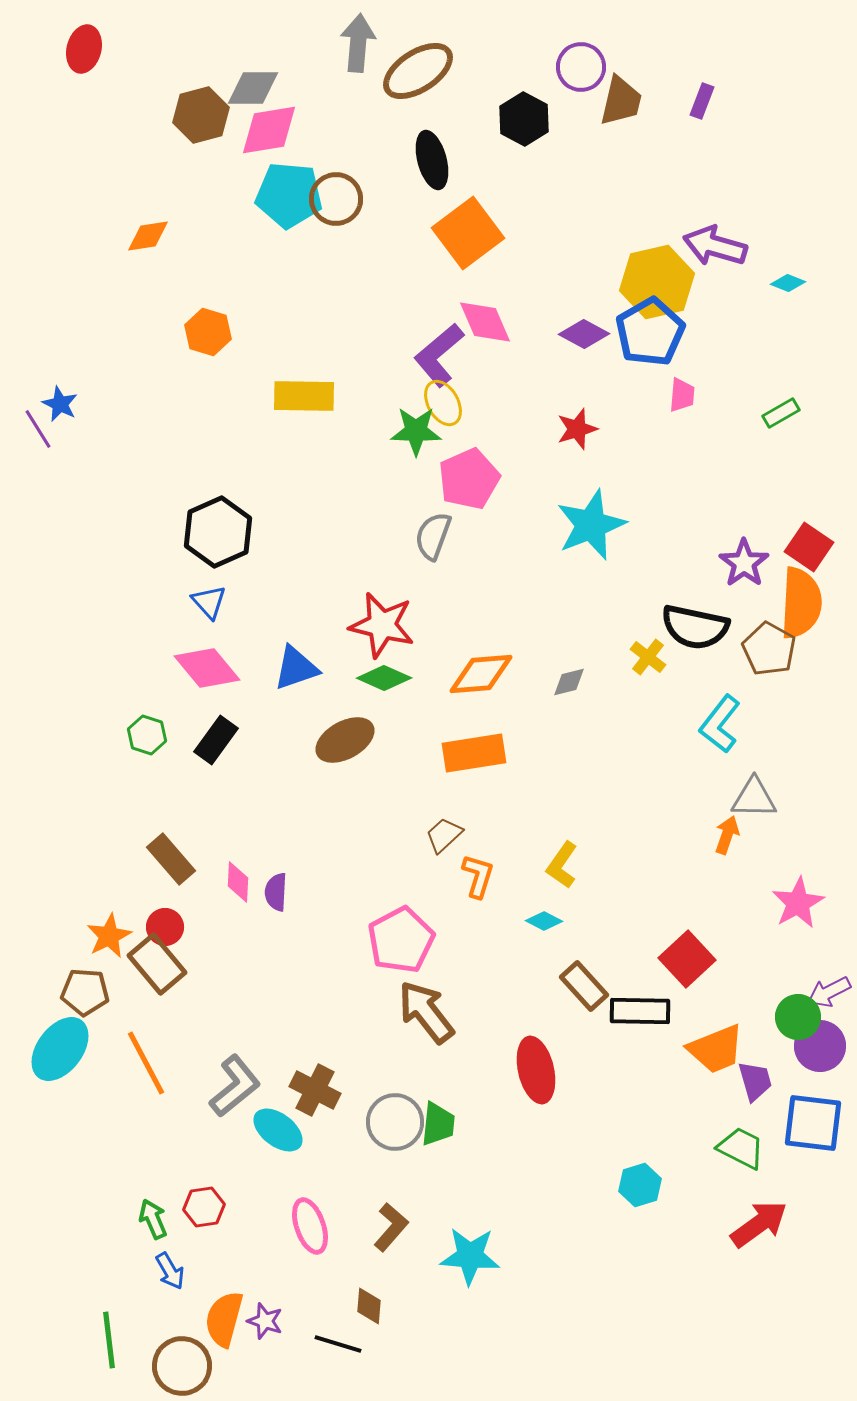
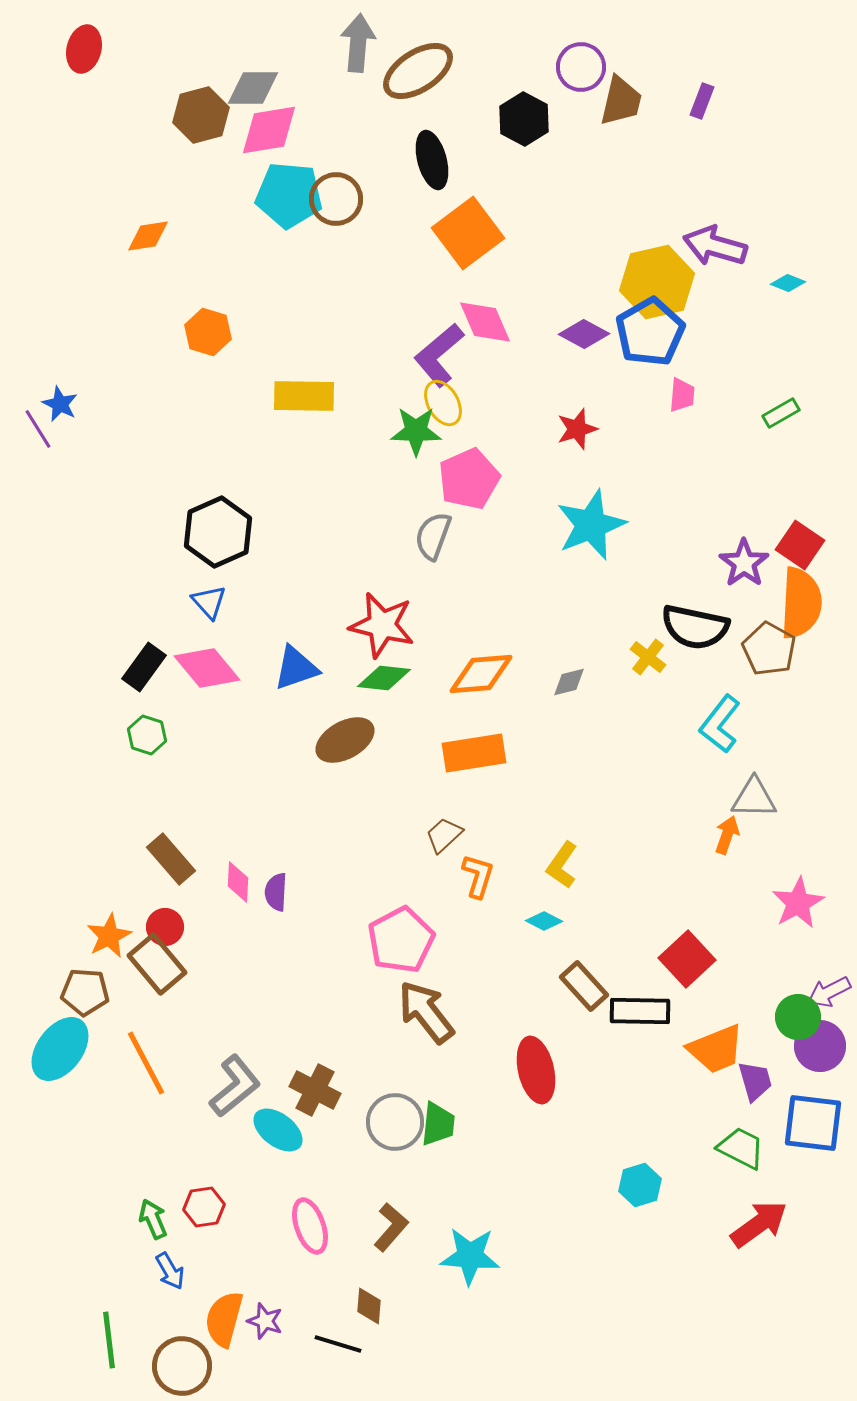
red square at (809, 547): moved 9 px left, 2 px up
green diamond at (384, 678): rotated 18 degrees counterclockwise
black rectangle at (216, 740): moved 72 px left, 73 px up
